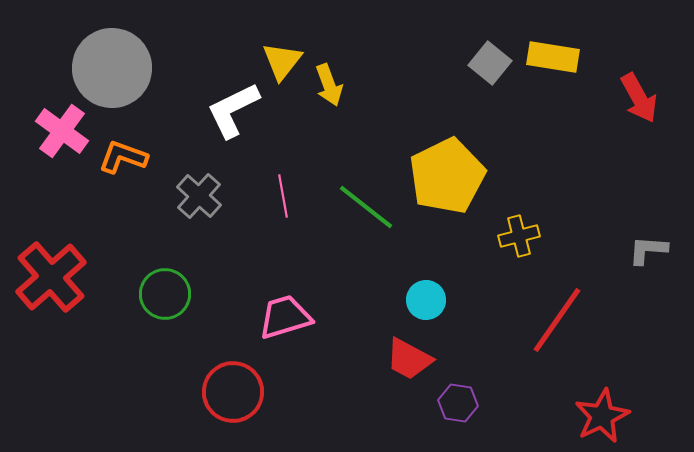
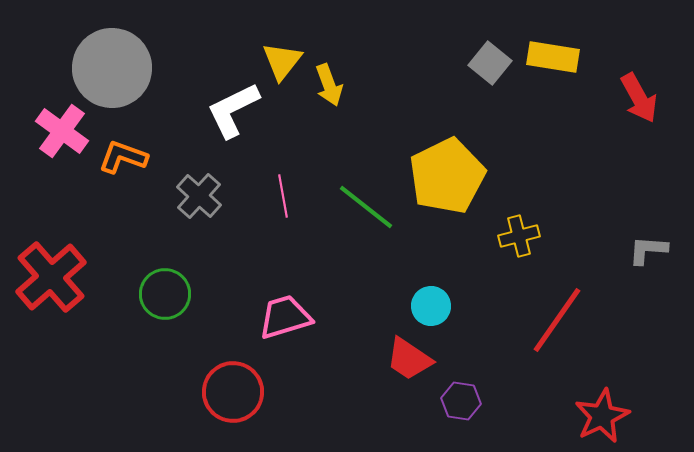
cyan circle: moved 5 px right, 6 px down
red trapezoid: rotated 6 degrees clockwise
purple hexagon: moved 3 px right, 2 px up
